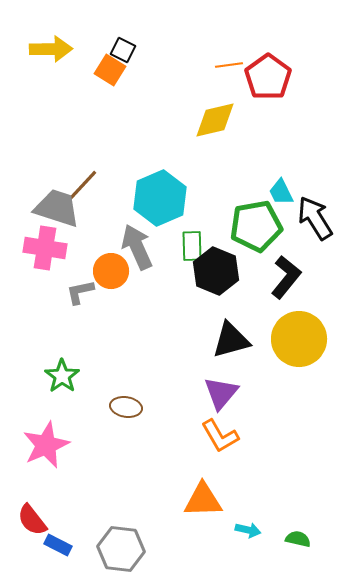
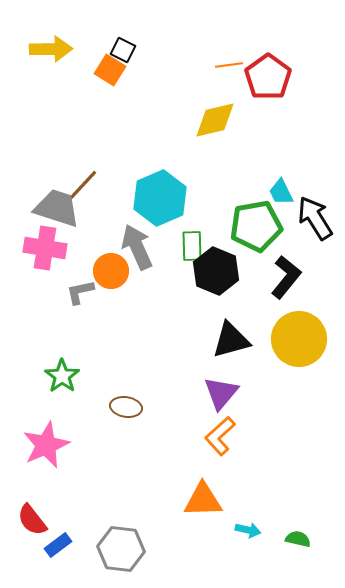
orange L-shape: rotated 78 degrees clockwise
blue rectangle: rotated 64 degrees counterclockwise
